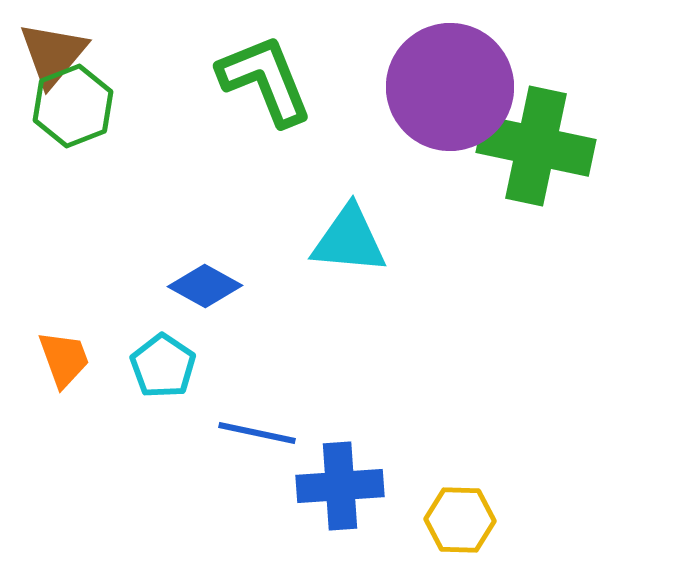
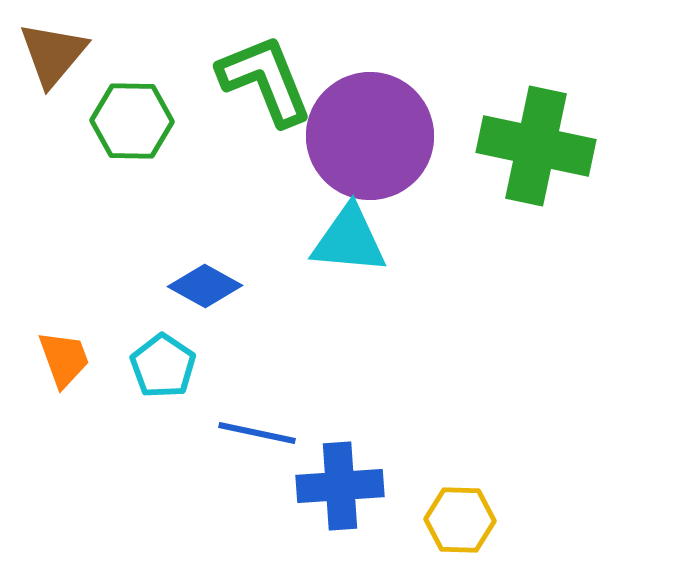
purple circle: moved 80 px left, 49 px down
green hexagon: moved 59 px right, 15 px down; rotated 22 degrees clockwise
